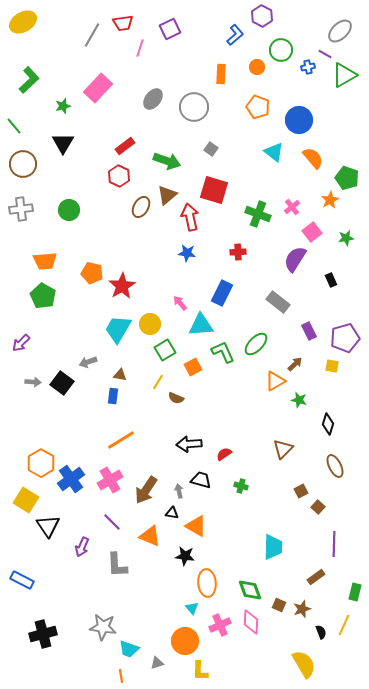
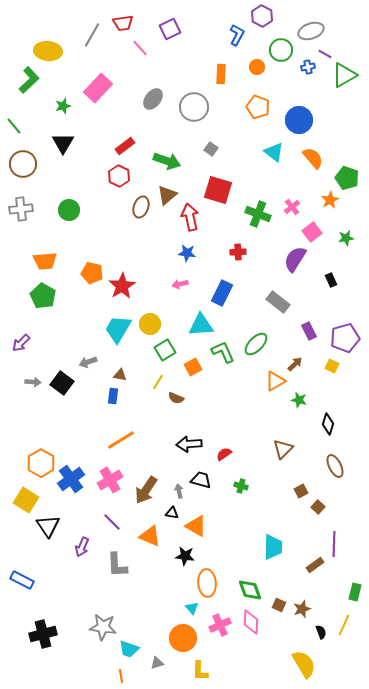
yellow ellipse at (23, 22): moved 25 px right, 29 px down; rotated 36 degrees clockwise
gray ellipse at (340, 31): moved 29 px left; rotated 25 degrees clockwise
blue L-shape at (235, 35): moved 2 px right; rotated 20 degrees counterclockwise
pink line at (140, 48): rotated 60 degrees counterclockwise
red square at (214, 190): moved 4 px right
brown ellipse at (141, 207): rotated 10 degrees counterclockwise
pink arrow at (180, 303): moved 19 px up; rotated 63 degrees counterclockwise
yellow square at (332, 366): rotated 16 degrees clockwise
brown rectangle at (316, 577): moved 1 px left, 12 px up
orange circle at (185, 641): moved 2 px left, 3 px up
